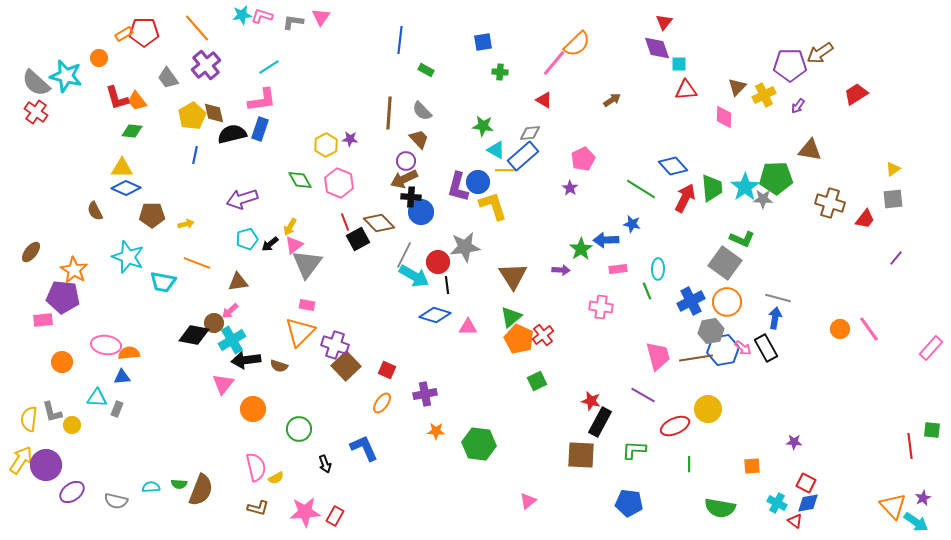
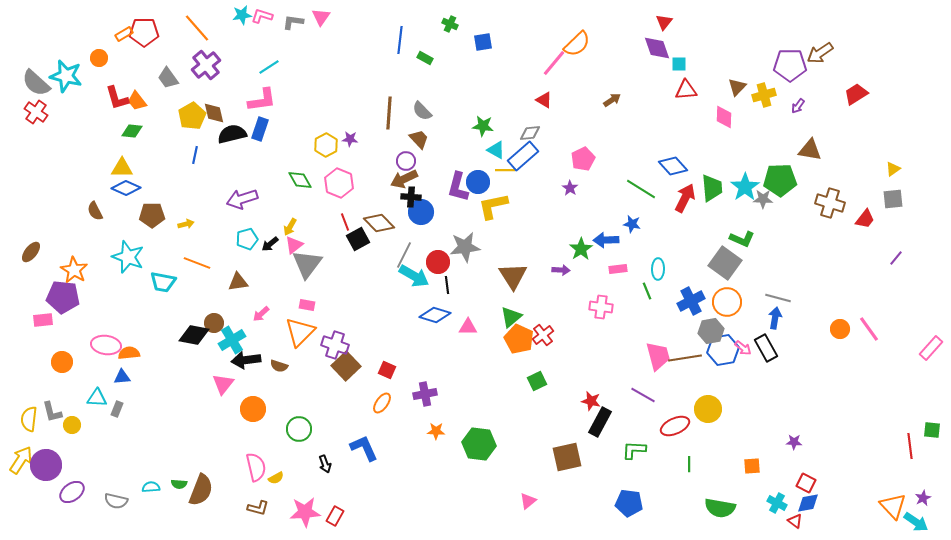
green rectangle at (426, 70): moved 1 px left, 12 px up
green cross at (500, 72): moved 50 px left, 48 px up; rotated 21 degrees clockwise
yellow cross at (764, 95): rotated 10 degrees clockwise
green pentagon at (776, 178): moved 4 px right, 2 px down
yellow L-shape at (493, 206): rotated 84 degrees counterclockwise
pink arrow at (230, 311): moved 31 px right, 3 px down
brown line at (696, 358): moved 11 px left
brown square at (581, 455): moved 14 px left, 2 px down; rotated 16 degrees counterclockwise
